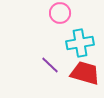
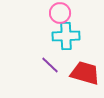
cyan cross: moved 14 px left, 7 px up; rotated 8 degrees clockwise
